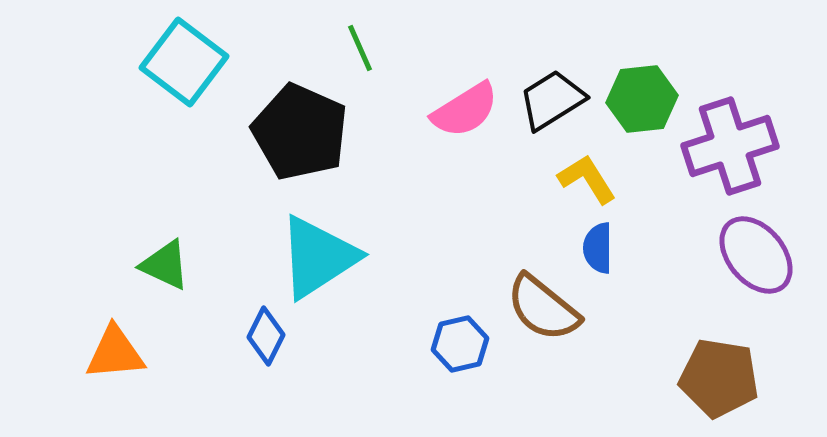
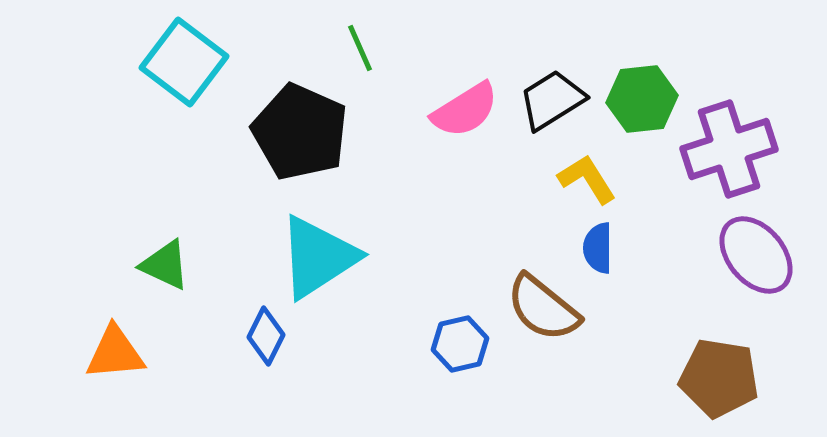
purple cross: moved 1 px left, 3 px down
